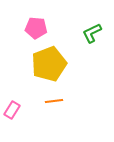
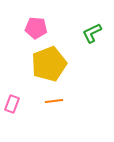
pink rectangle: moved 6 px up; rotated 12 degrees counterclockwise
